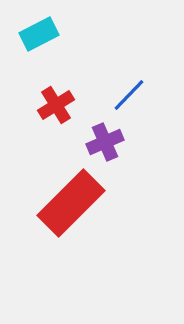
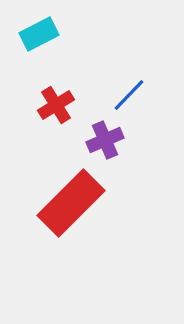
purple cross: moved 2 px up
